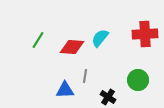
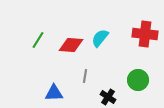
red cross: rotated 10 degrees clockwise
red diamond: moved 1 px left, 2 px up
blue triangle: moved 11 px left, 3 px down
